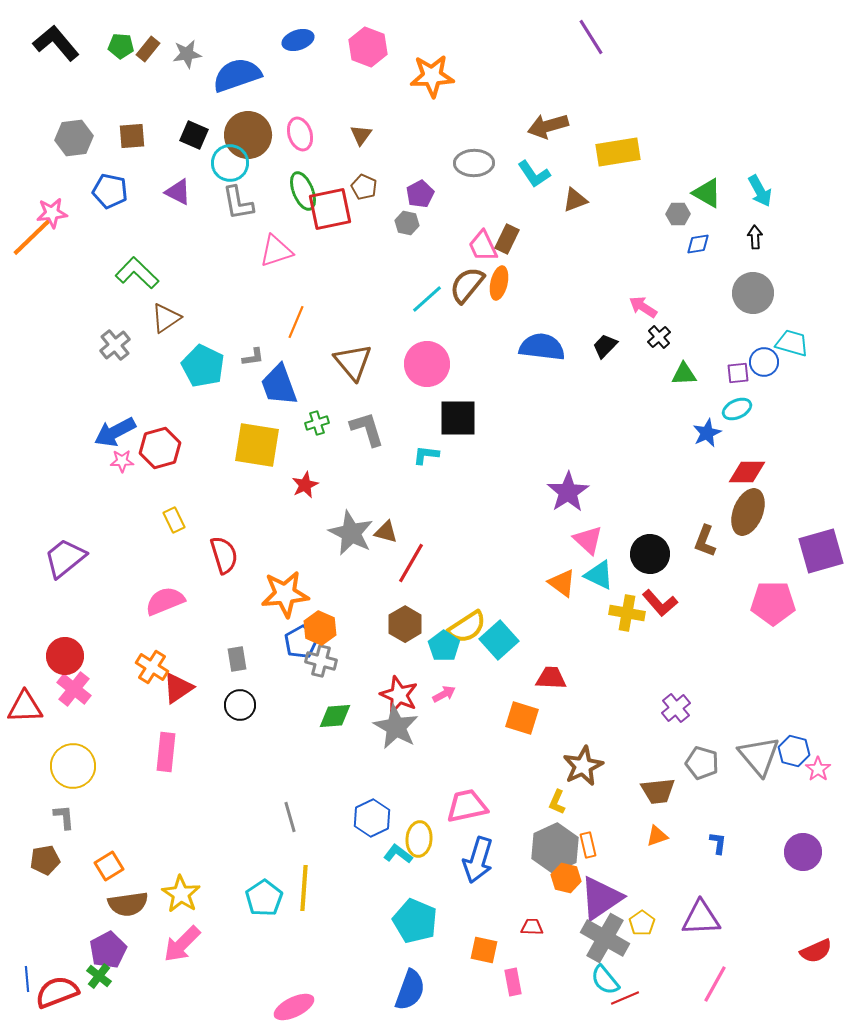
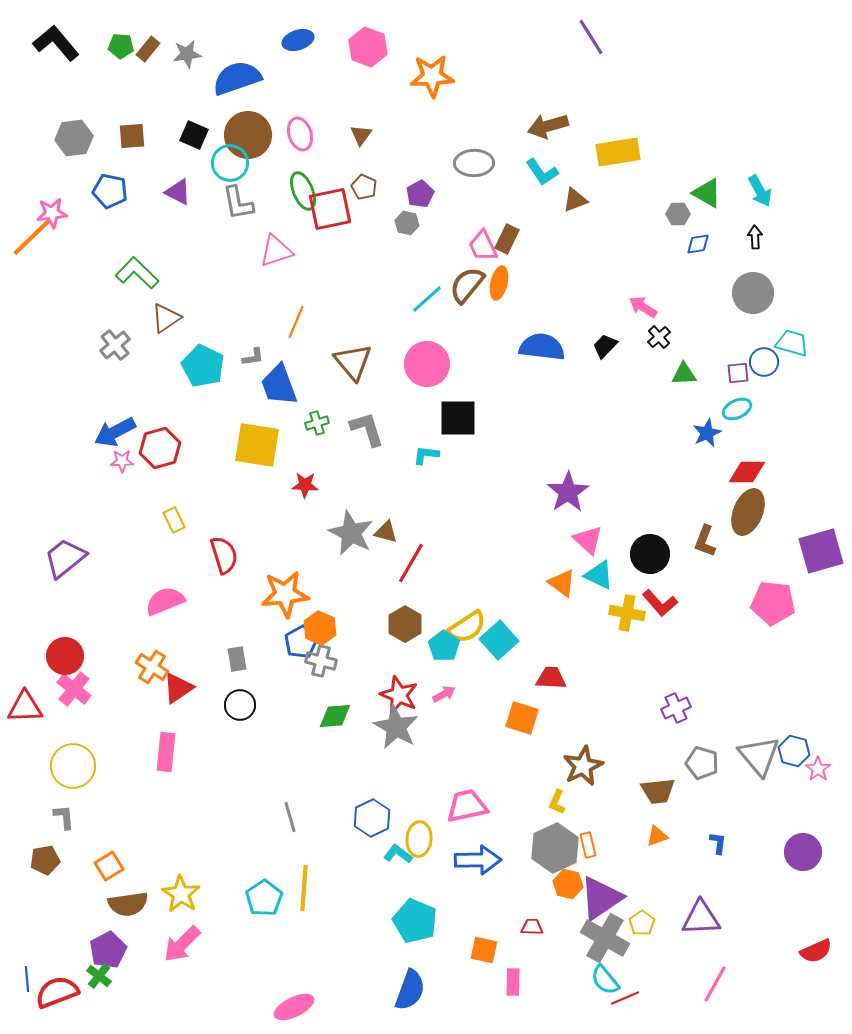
blue semicircle at (237, 75): moved 3 px down
cyan L-shape at (534, 174): moved 8 px right, 2 px up
red star at (305, 485): rotated 28 degrees clockwise
pink pentagon at (773, 603): rotated 6 degrees clockwise
purple cross at (676, 708): rotated 16 degrees clockwise
blue arrow at (478, 860): rotated 108 degrees counterclockwise
orange hexagon at (566, 878): moved 2 px right, 6 px down
pink rectangle at (513, 982): rotated 12 degrees clockwise
